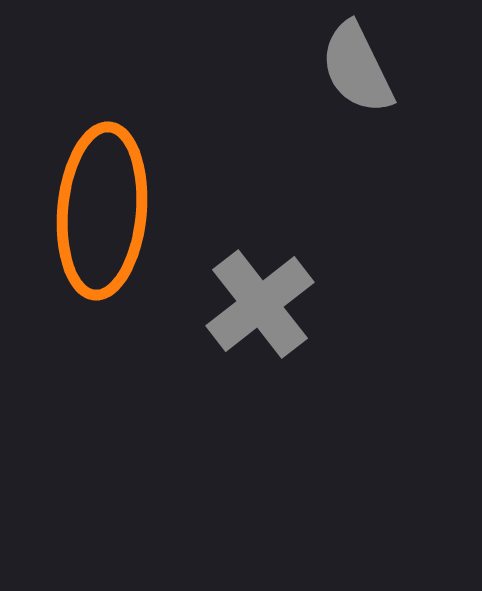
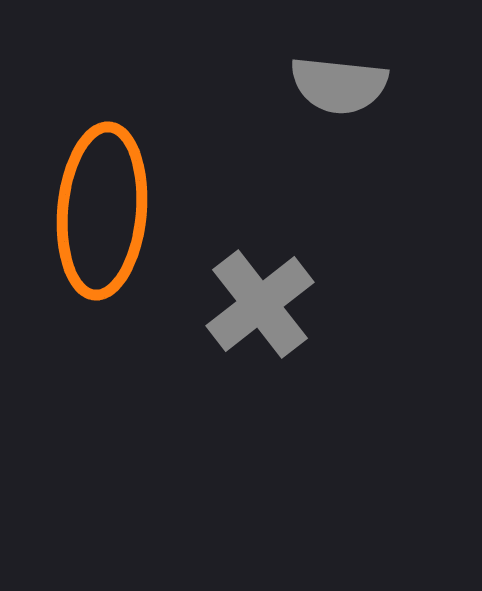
gray semicircle: moved 18 px left, 17 px down; rotated 58 degrees counterclockwise
